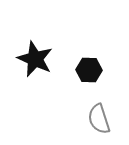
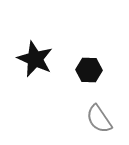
gray semicircle: rotated 16 degrees counterclockwise
